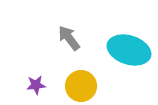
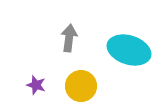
gray arrow: rotated 44 degrees clockwise
purple star: rotated 24 degrees clockwise
